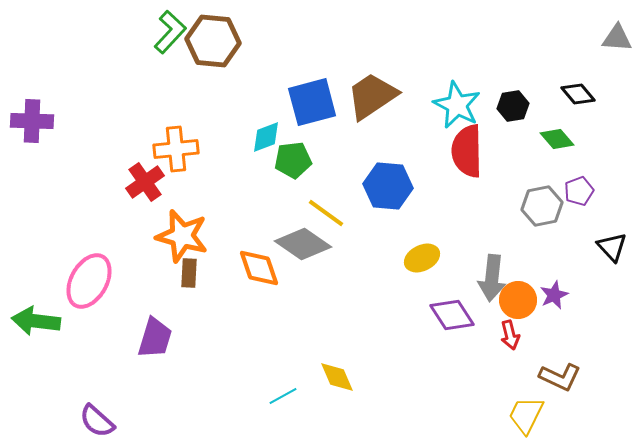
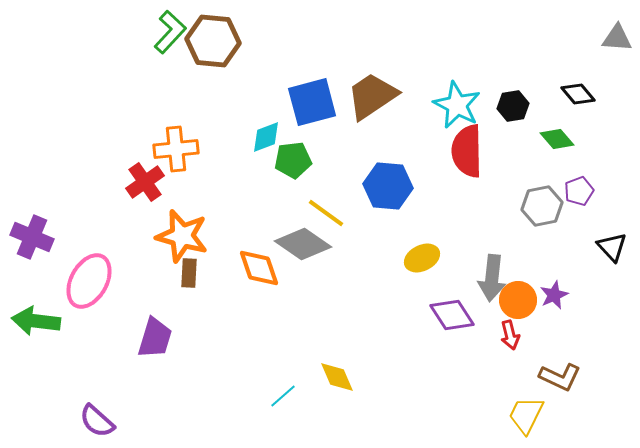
purple cross: moved 116 px down; rotated 21 degrees clockwise
cyan line: rotated 12 degrees counterclockwise
